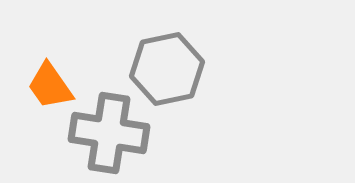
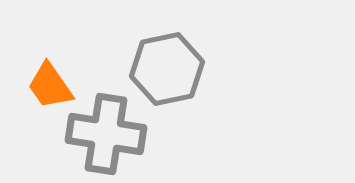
gray cross: moved 3 px left, 1 px down
